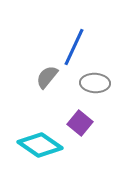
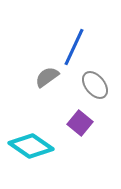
gray semicircle: rotated 15 degrees clockwise
gray ellipse: moved 2 px down; rotated 48 degrees clockwise
cyan diamond: moved 9 px left, 1 px down
